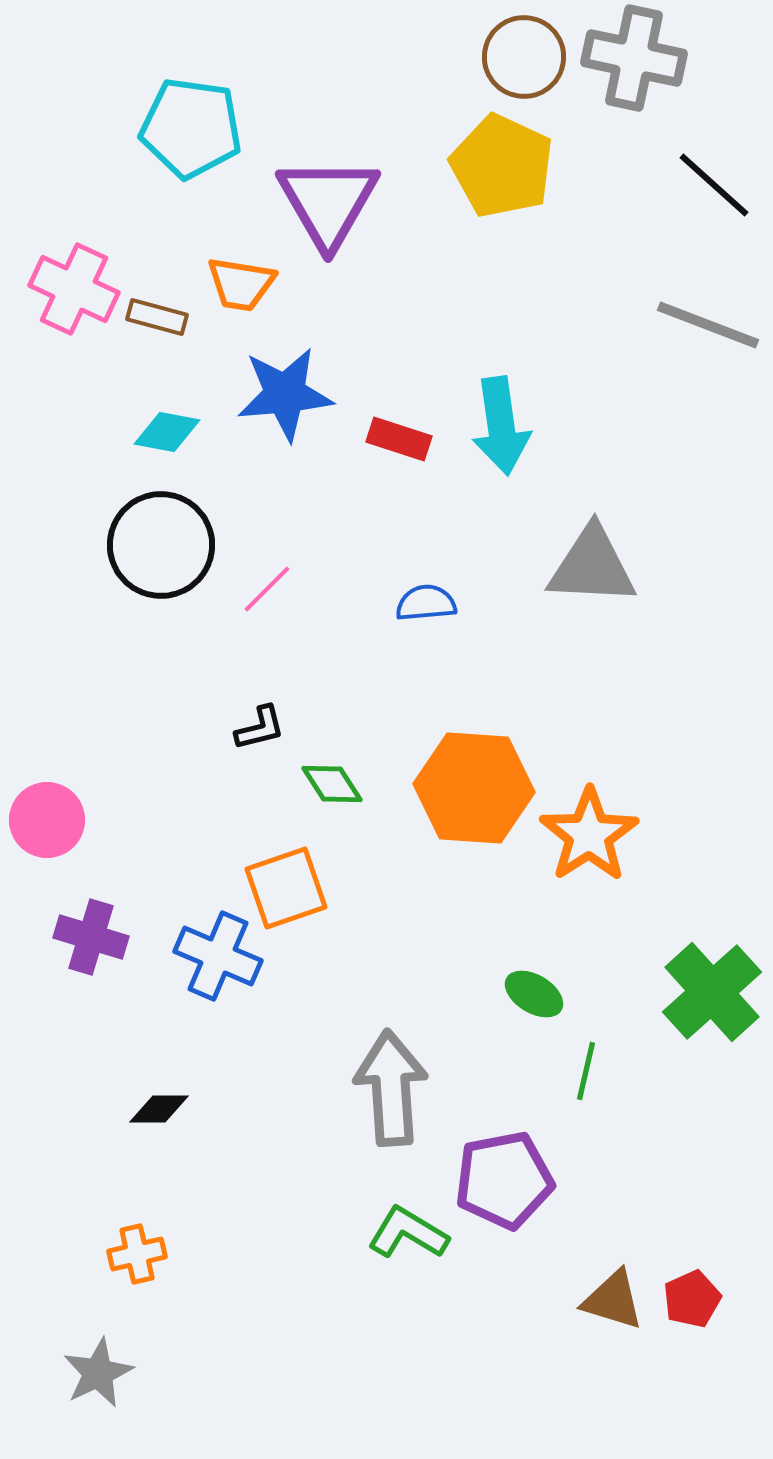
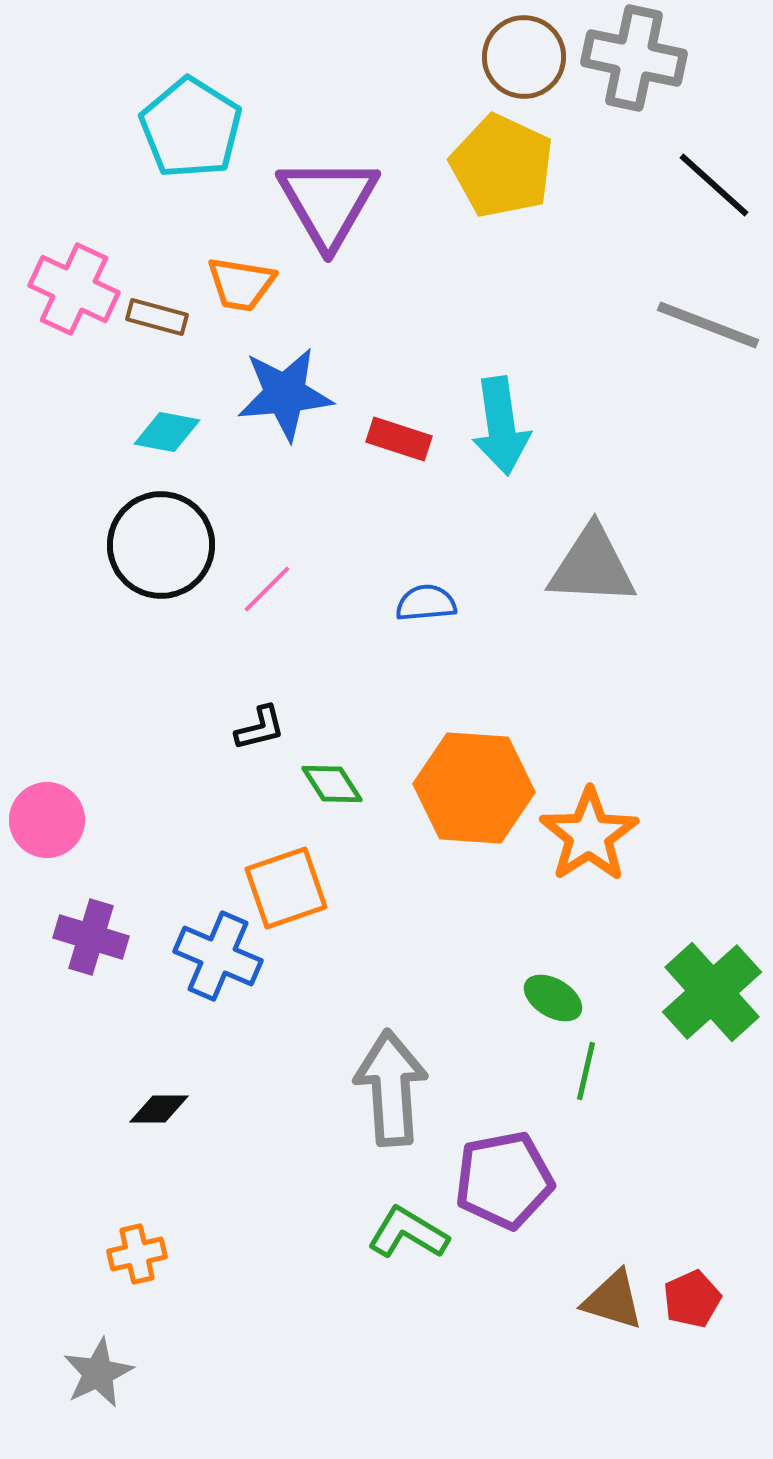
cyan pentagon: rotated 24 degrees clockwise
green ellipse: moved 19 px right, 4 px down
